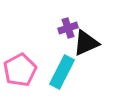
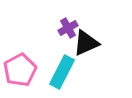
purple cross: rotated 12 degrees counterclockwise
